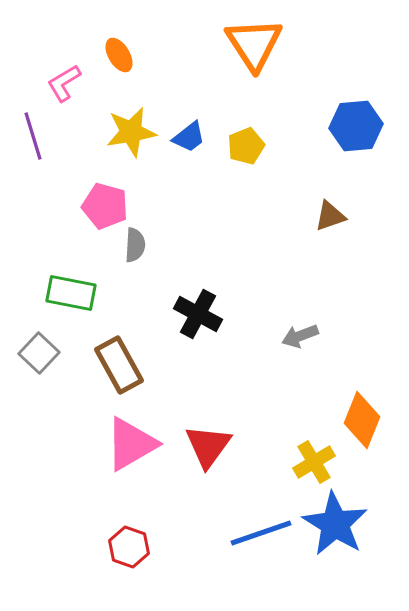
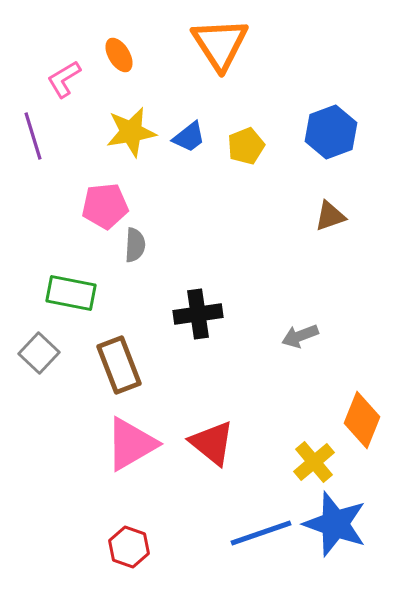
orange triangle: moved 34 px left
pink L-shape: moved 4 px up
blue hexagon: moved 25 px left, 6 px down; rotated 15 degrees counterclockwise
pink pentagon: rotated 21 degrees counterclockwise
black cross: rotated 36 degrees counterclockwise
brown rectangle: rotated 8 degrees clockwise
red triangle: moved 4 px right, 3 px up; rotated 27 degrees counterclockwise
yellow cross: rotated 9 degrees counterclockwise
blue star: rotated 12 degrees counterclockwise
